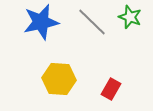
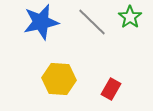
green star: rotated 15 degrees clockwise
